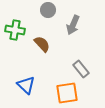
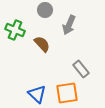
gray circle: moved 3 px left
gray arrow: moved 4 px left
green cross: rotated 12 degrees clockwise
blue triangle: moved 11 px right, 9 px down
